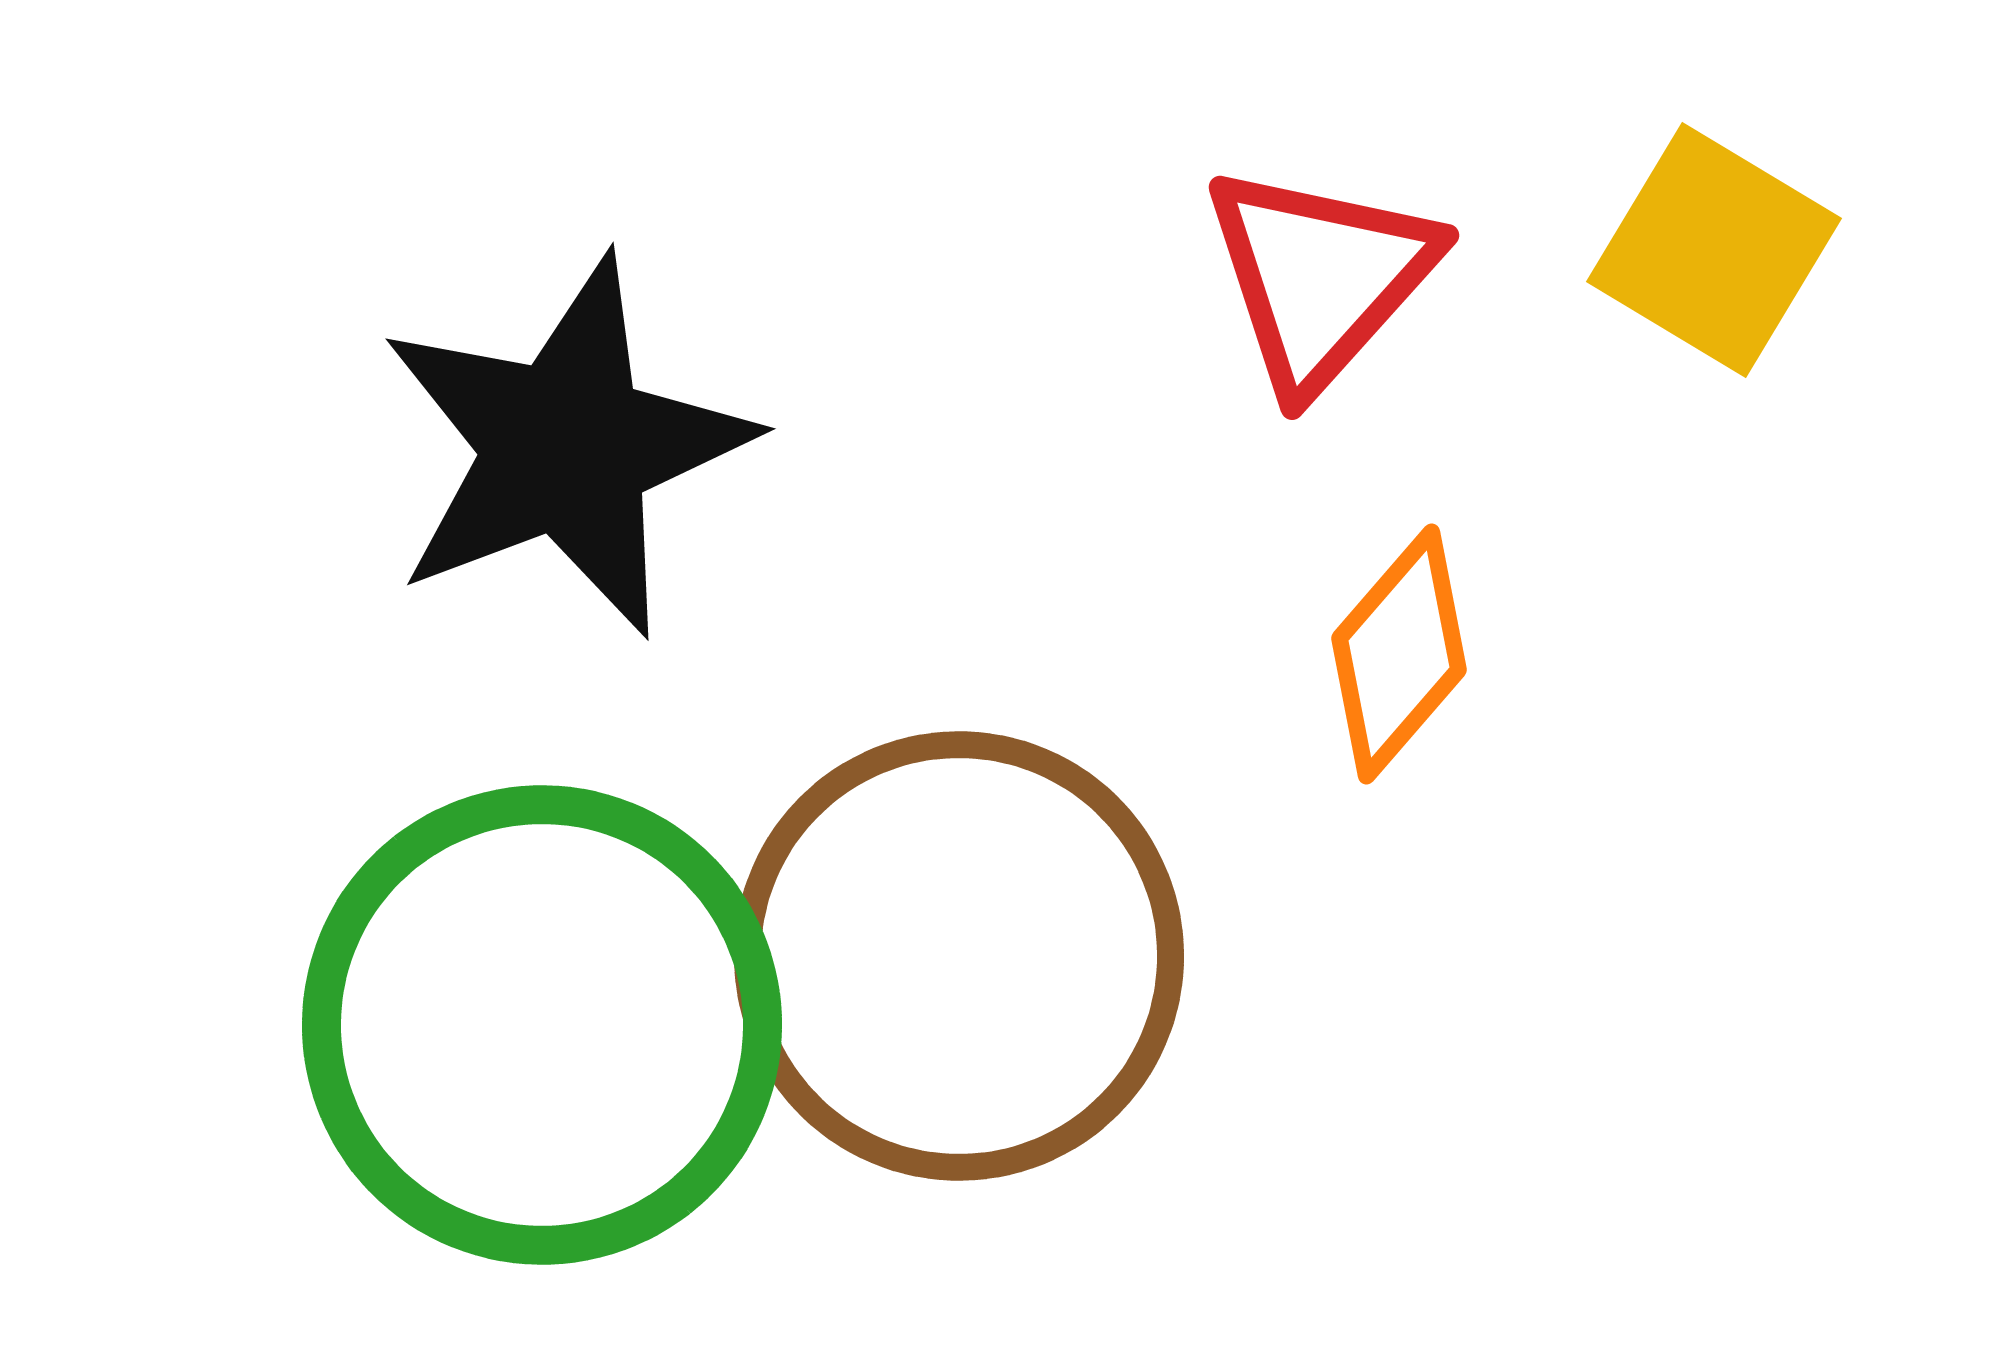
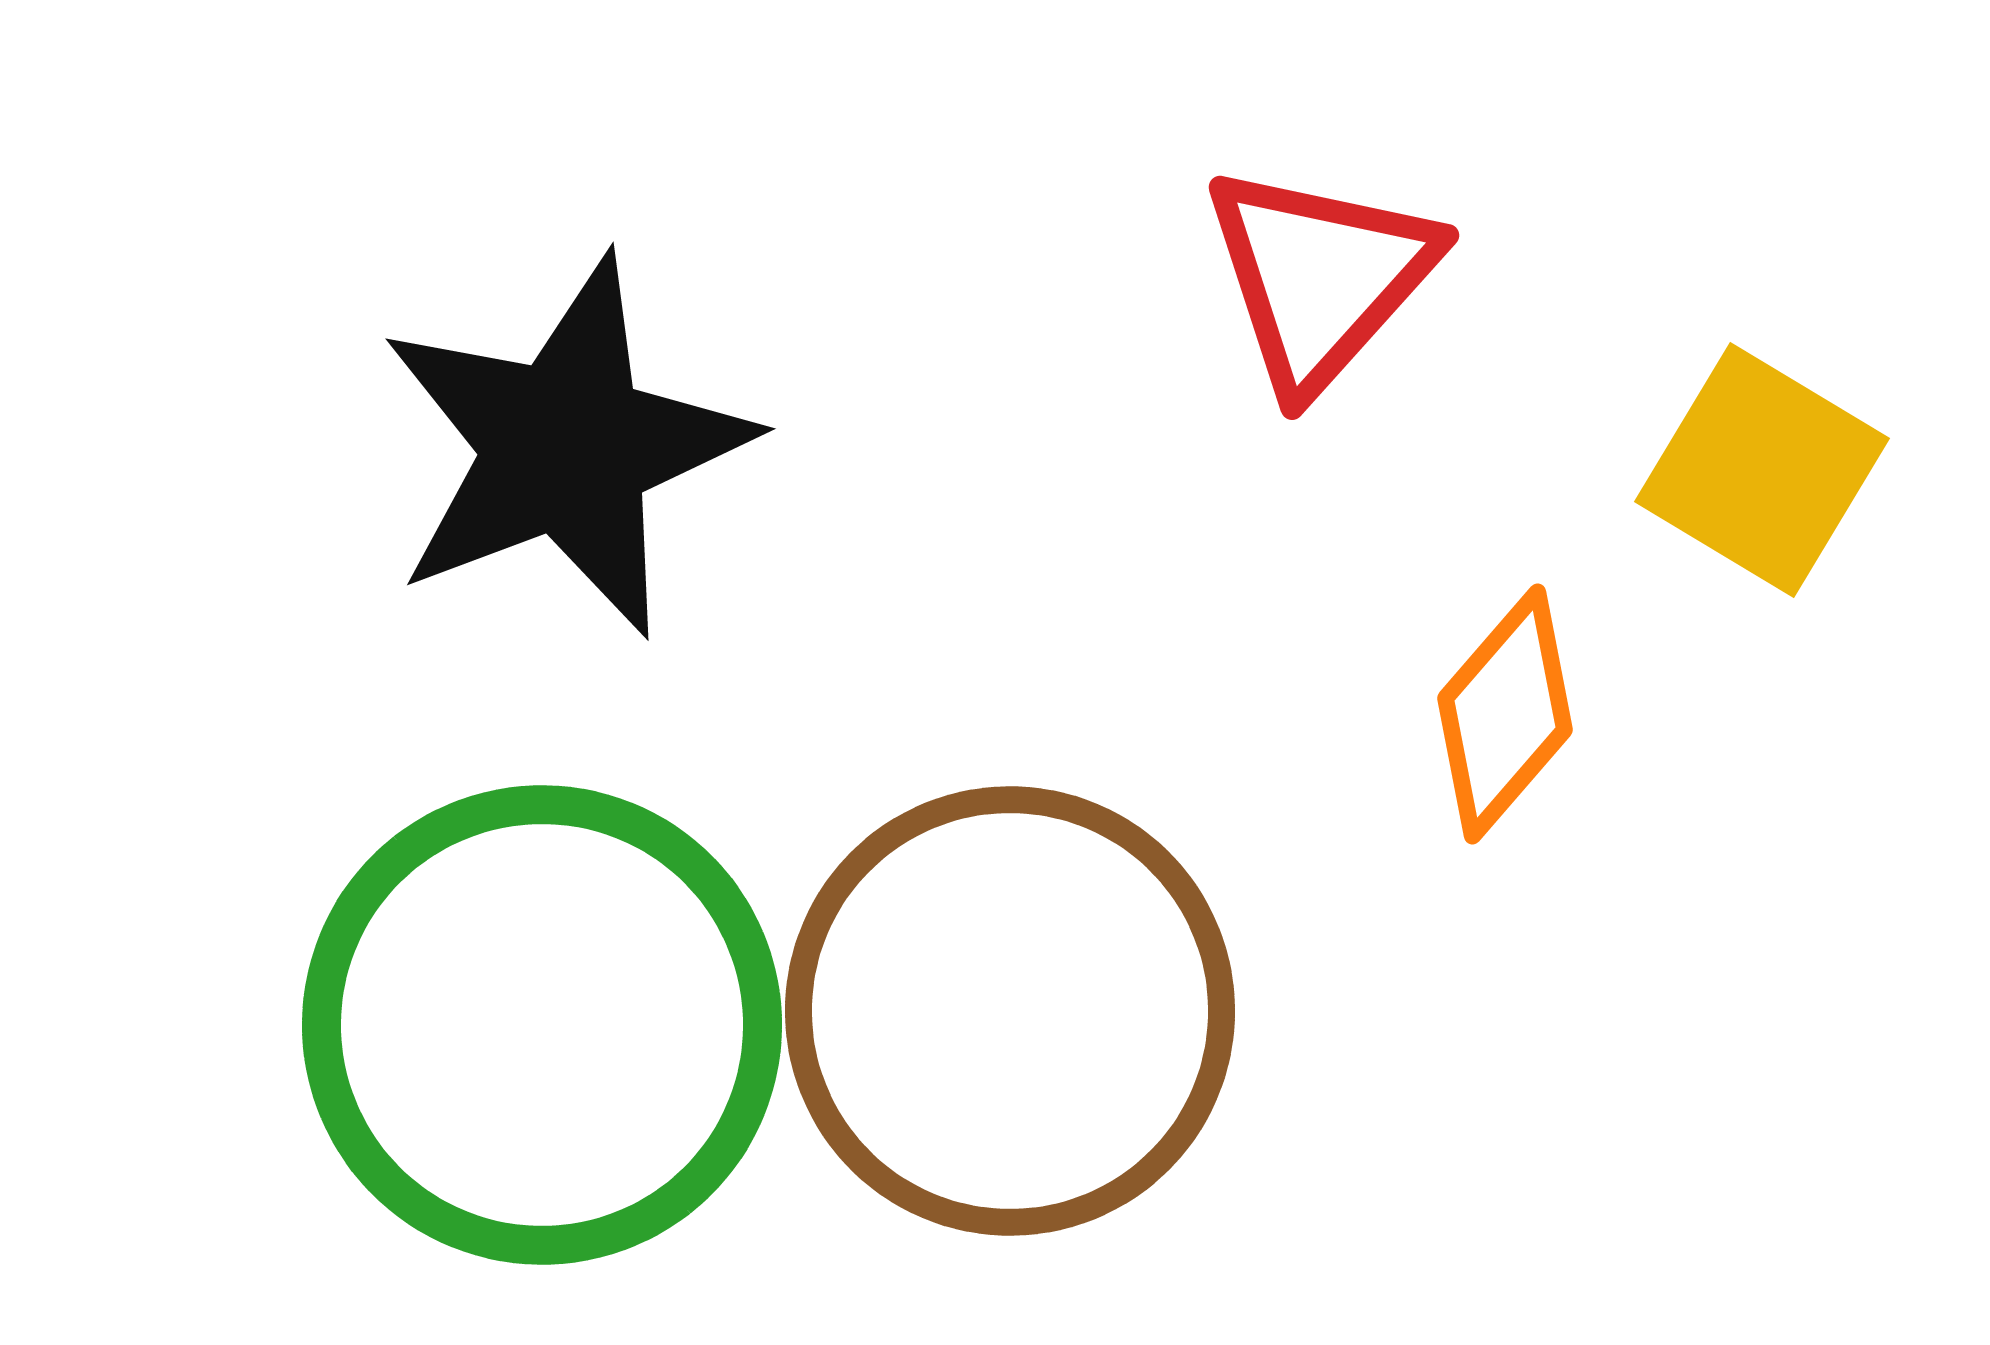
yellow square: moved 48 px right, 220 px down
orange diamond: moved 106 px right, 60 px down
brown circle: moved 51 px right, 55 px down
